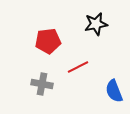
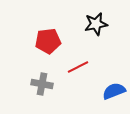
blue semicircle: rotated 90 degrees clockwise
